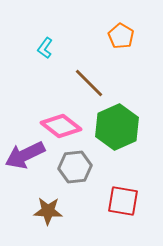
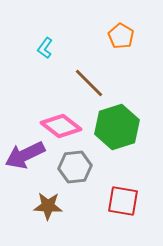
green hexagon: rotated 6 degrees clockwise
brown star: moved 5 px up
